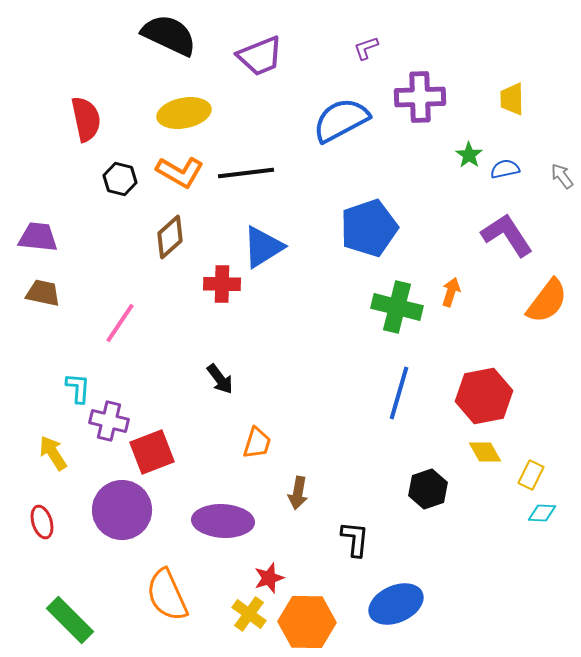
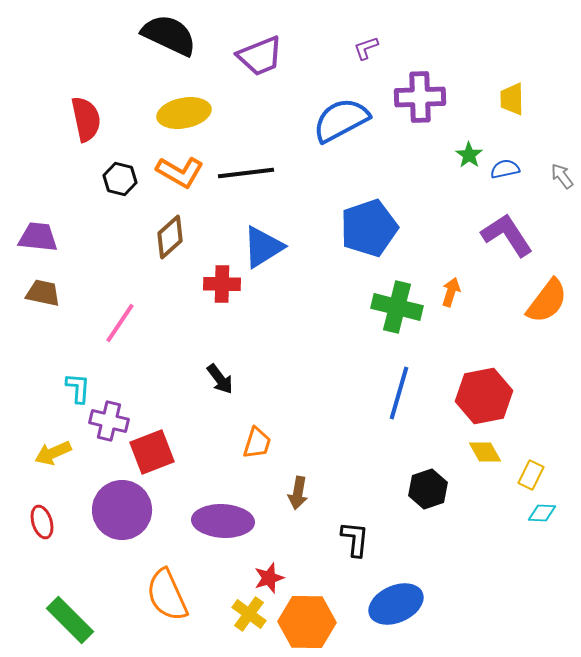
yellow arrow at (53, 453): rotated 81 degrees counterclockwise
